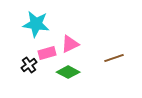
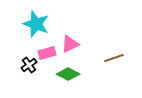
cyan star: rotated 12 degrees clockwise
green diamond: moved 2 px down
